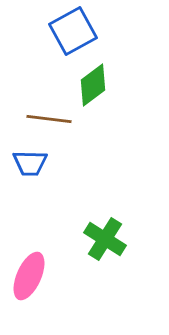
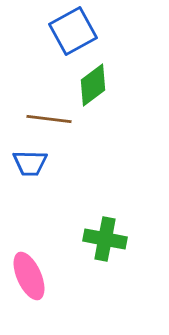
green cross: rotated 21 degrees counterclockwise
pink ellipse: rotated 48 degrees counterclockwise
